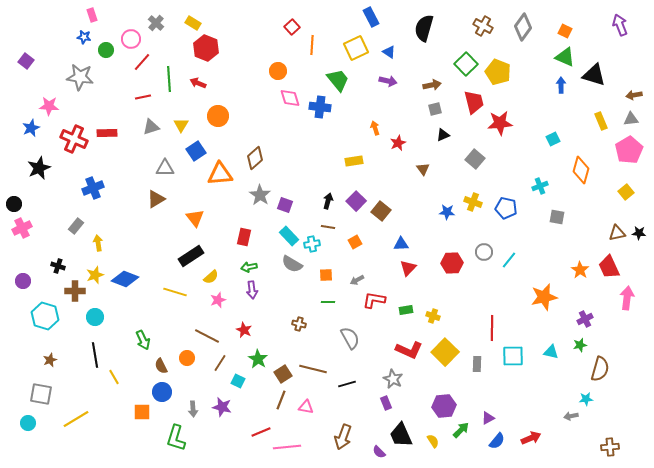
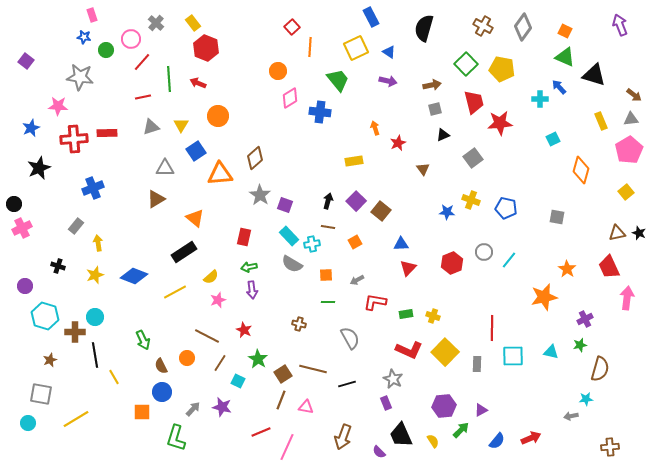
yellow rectangle at (193, 23): rotated 21 degrees clockwise
orange line at (312, 45): moved 2 px left, 2 px down
yellow pentagon at (498, 72): moved 4 px right, 3 px up; rotated 10 degrees counterclockwise
blue arrow at (561, 85): moved 2 px left, 2 px down; rotated 42 degrees counterclockwise
brown arrow at (634, 95): rotated 133 degrees counterclockwise
pink diamond at (290, 98): rotated 75 degrees clockwise
pink star at (49, 106): moved 9 px right
blue cross at (320, 107): moved 5 px down
red cross at (74, 139): rotated 28 degrees counterclockwise
gray square at (475, 159): moved 2 px left, 1 px up; rotated 12 degrees clockwise
cyan cross at (540, 186): moved 87 px up; rotated 21 degrees clockwise
yellow cross at (473, 202): moved 2 px left, 2 px up
orange triangle at (195, 218): rotated 12 degrees counterclockwise
black star at (639, 233): rotated 16 degrees clockwise
black rectangle at (191, 256): moved 7 px left, 4 px up
red hexagon at (452, 263): rotated 20 degrees counterclockwise
orange star at (580, 270): moved 13 px left, 1 px up
blue diamond at (125, 279): moved 9 px right, 3 px up
purple circle at (23, 281): moved 2 px right, 5 px down
brown cross at (75, 291): moved 41 px down
yellow line at (175, 292): rotated 45 degrees counterclockwise
red L-shape at (374, 300): moved 1 px right, 2 px down
green rectangle at (406, 310): moved 4 px down
gray arrow at (193, 409): rotated 133 degrees counterclockwise
purple triangle at (488, 418): moved 7 px left, 8 px up
pink line at (287, 447): rotated 60 degrees counterclockwise
